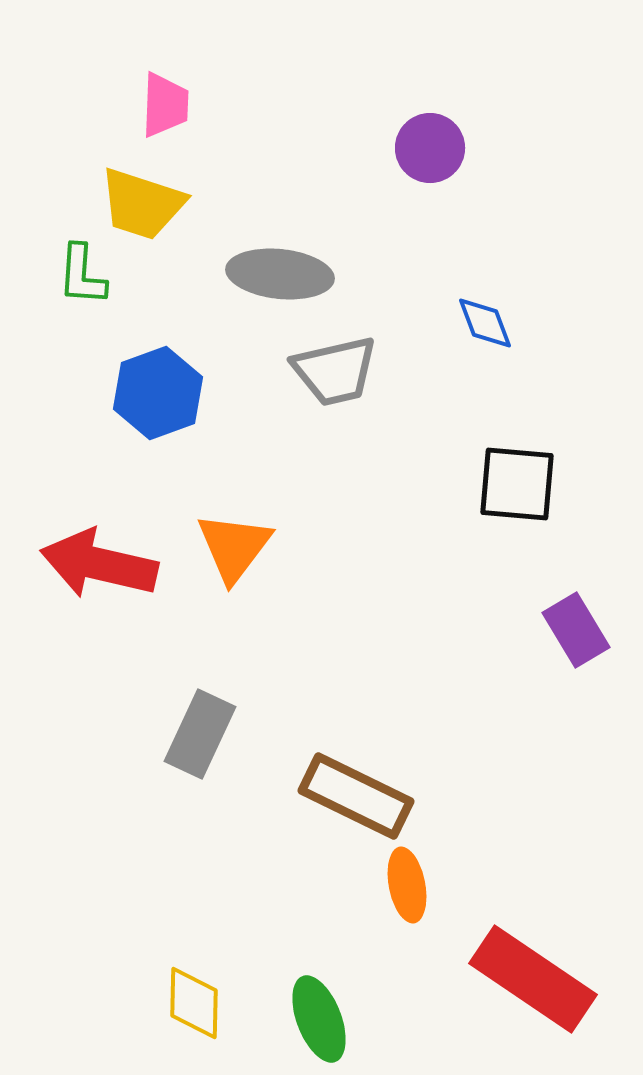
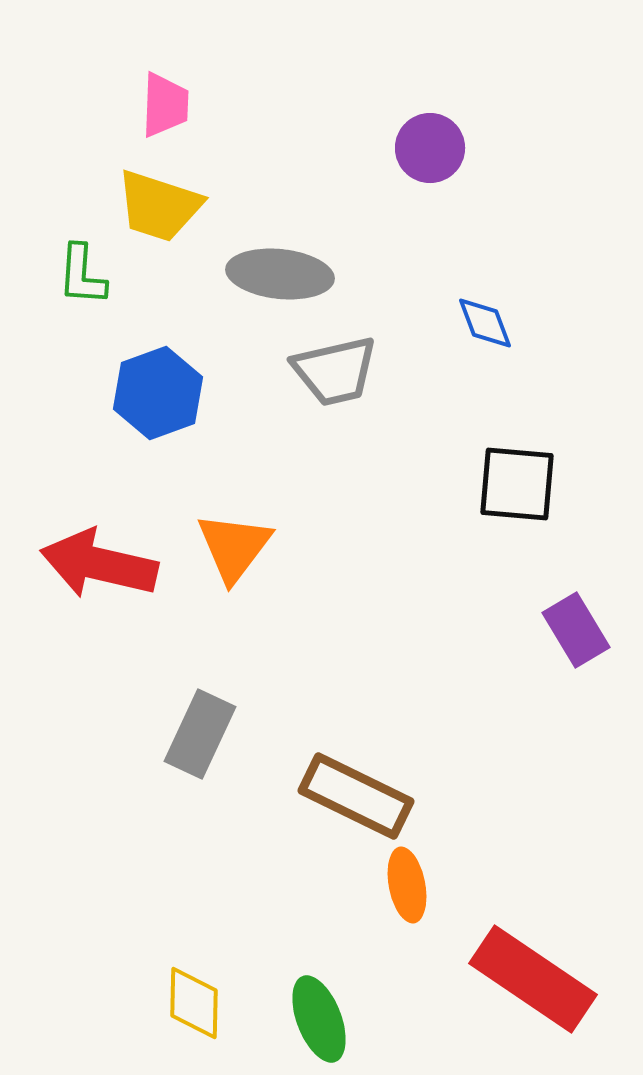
yellow trapezoid: moved 17 px right, 2 px down
